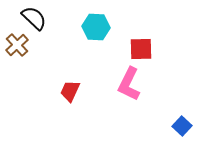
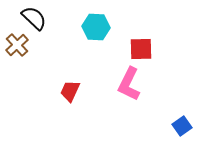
blue square: rotated 12 degrees clockwise
